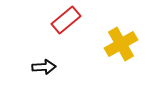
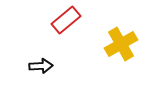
black arrow: moved 3 px left, 1 px up
